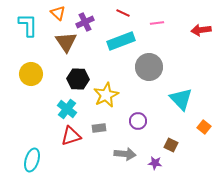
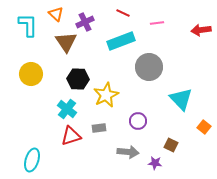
orange triangle: moved 2 px left, 1 px down
gray arrow: moved 3 px right, 2 px up
